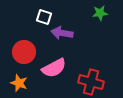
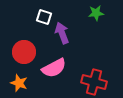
green star: moved 4 px left
purple arrow: rotated 60 degrees clockwise
red cross: moved 3 px right
